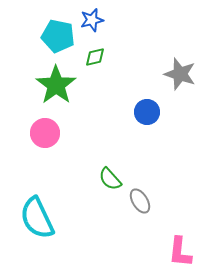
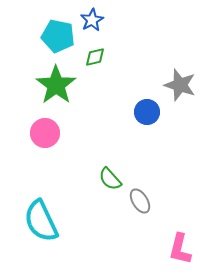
blue star: rotated 15 degrees counterclockwise
gray star: moved 11 px down
cyan semicircle: moved 4 px right, 3 px down
pink L-shape: moved 3 px up; rotated 8 degrees clockwise
